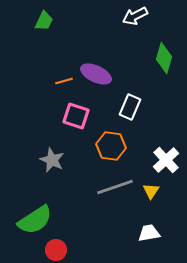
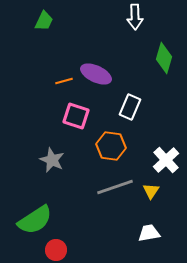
white arrow: moved 1 px down; rotated 65 degrees counterclockwise
